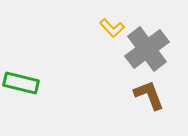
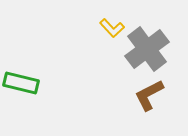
brown L-shape: rotated 96 degrees counterclockwise
